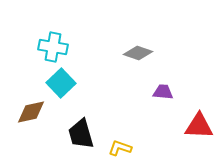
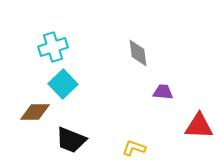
cyan cross: rotated 28 degrees counterclockwise
gray diamond: rotated 64 degrees clockwise
cyan square: moved 2 px right, 1 px down
brown diamond: moved 4 px right; rotated 12 degrees clockwise
black trapezoid: moved 10 px left, 6 px down; rotated 52 degrees counterclockwise
yellow L-shape: moved 14 px right
